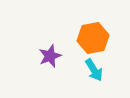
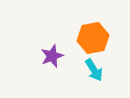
purple star: moved 2 px right
